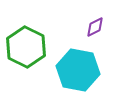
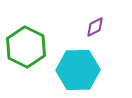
cyan hexagon: rotated 12 degrees counterclockwise
